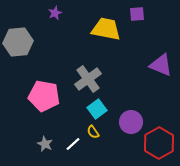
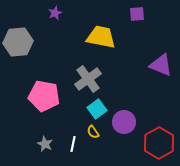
yellow trapezoid: moved 5 px left, 8 px down
purple circle: moved 7 px left
white line: rotated 35 degrees counterclockwise
